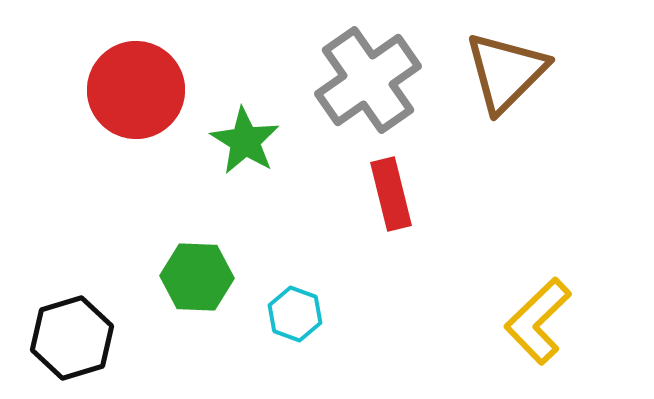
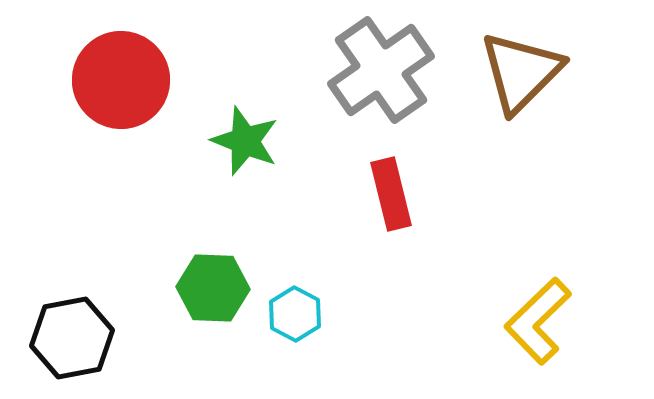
brown triangle: moved 15 px right
gray cross: moved 13 px right, 10 px up
red circle: moved 15 px left, 10 px up
green star: rotated 10 degrees counterclockwise
green hexagon: moved 16 px right, 11 px down
cyan hexagon: rotated 8 degrees clockwise
black hexagon: rotated 6 degrees clockwise
